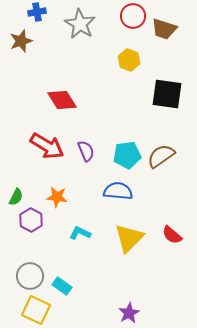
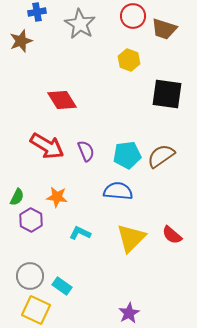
green semicircle: moved 1 px right
yellow triangle: moved 2 px right
